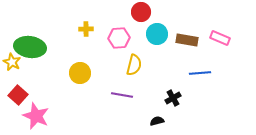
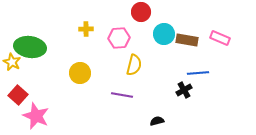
cyan circle: moved 7 px right
blue line: moved 2 px left
black cross: moved 11 px right, 8 px up
